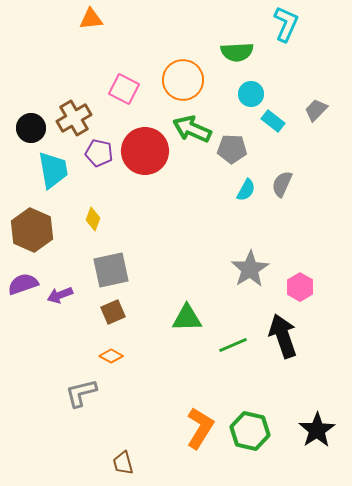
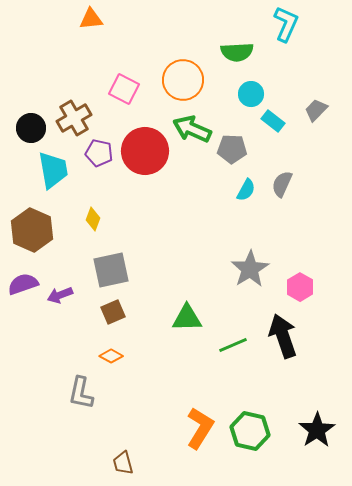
gray L-shape: rotated 64 degrees counterclockwise
